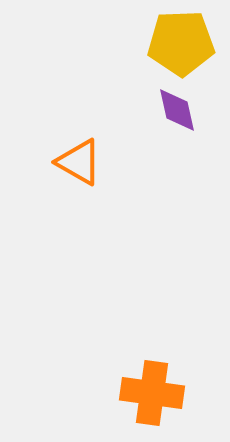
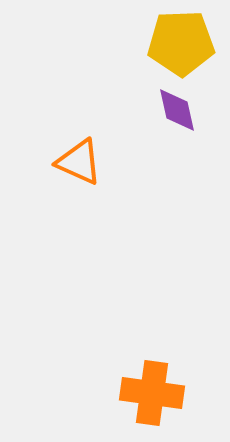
orange triangle: rotated 6 degrees counterclockwise
